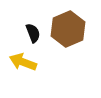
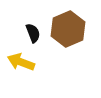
yellow arrow: moved 2 px left
